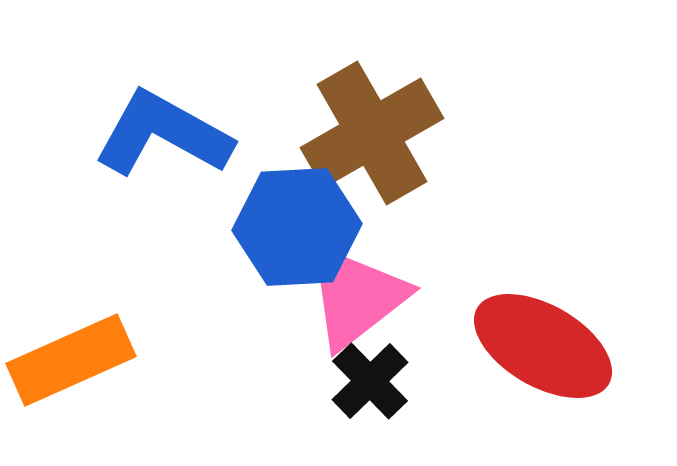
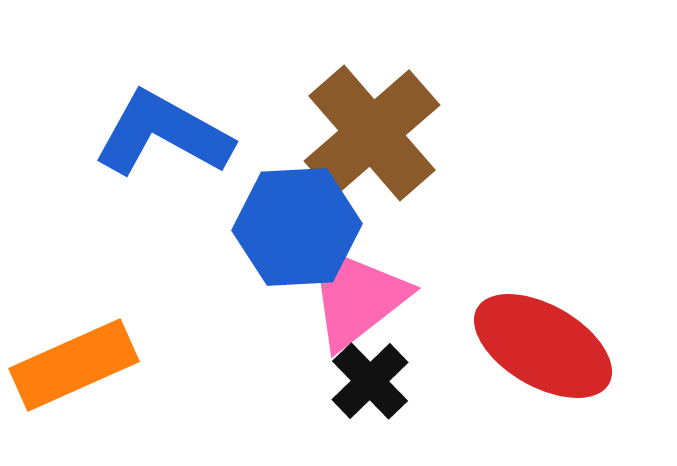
brown cross: rotated 11 degrees counterclockwise
orange rectangle: moved 3 px right, 5 px down
